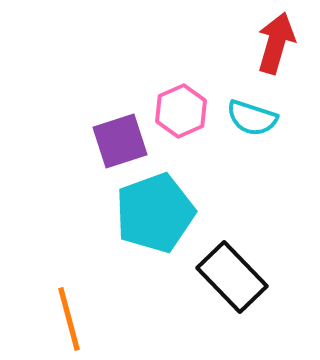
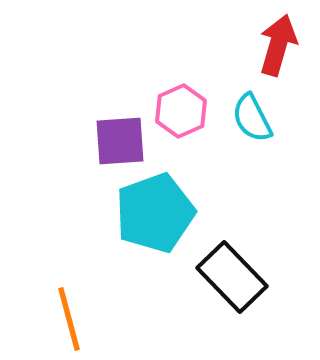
red arrow: moved 2 px right, 2 px down
cyan semicircle: rotated 45 degrees clockwise
purple square: rotated 14 degrees clockwise
